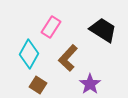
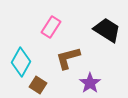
black trapezoid: moved 4 px right
cyan diamond: moved 8 px left, 8 px down
brown L-shape: rotated 32 degrees clockwise
purple star: moved 1 px up
